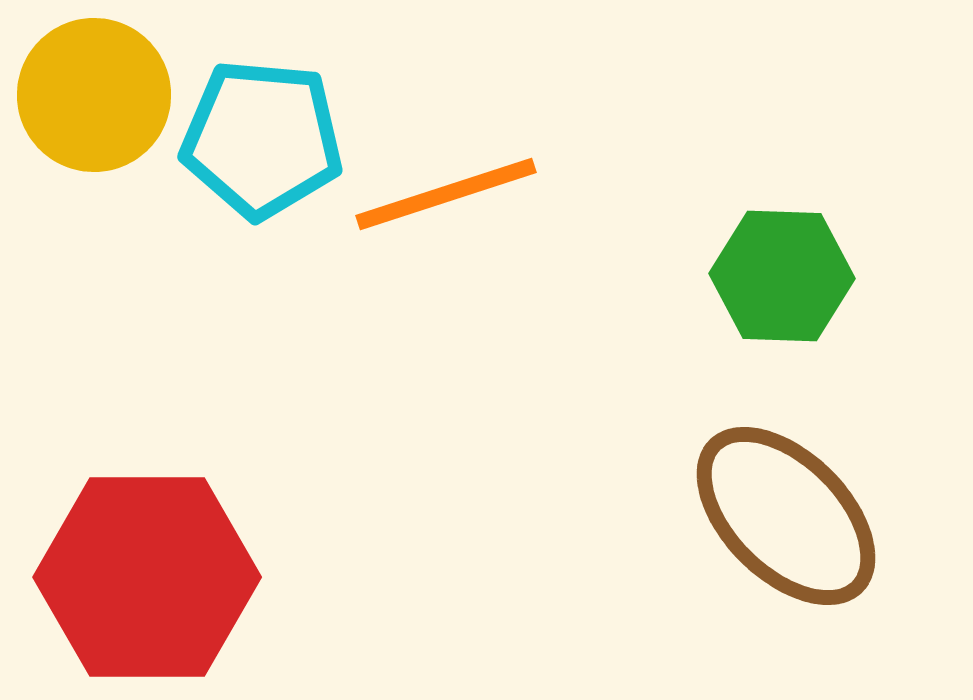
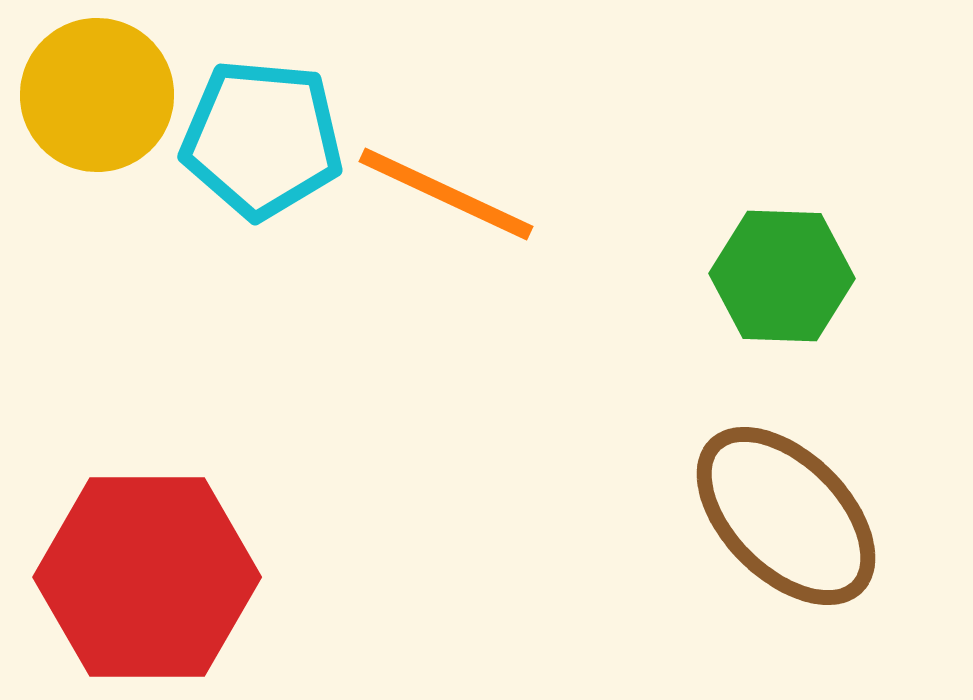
yellow circle: moved 3 px right
orange line: rotated 43 degrees clockwise
